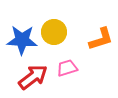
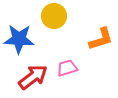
yellow circle: moved 16 px up
blue star: moved 3 px left, 1 px up
